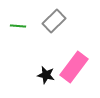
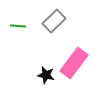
pink rectangle: moved 4 px up
